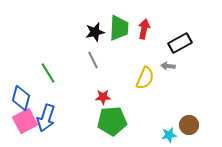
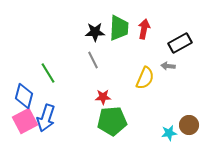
black star: rotated 12 degrees clockwise
blue diamond: moved 3 px right, 2 px up
cyan star: moved 2 px up
